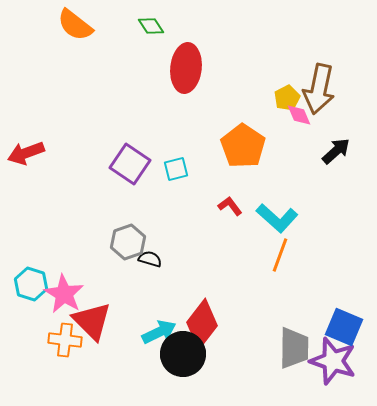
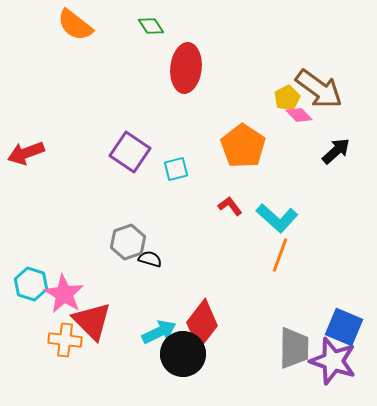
brown arrow: rotated 66 degrees counterclockwise
pink diamond: rotated 20 degrees counterclockwise
purple square: moved 12 px up
